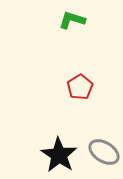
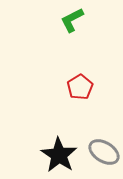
green L-shape: rotated 44 degrees counterclockwise
